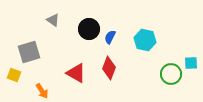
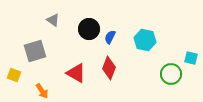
gray square: moved 6 px right, 1 px up
cyan square: moved 5 px up; rotated 16 degrees clockwise
